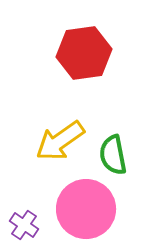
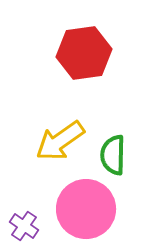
green semicircle: rotated 12 degrees clockwise
purple cross: moved 1 px down
